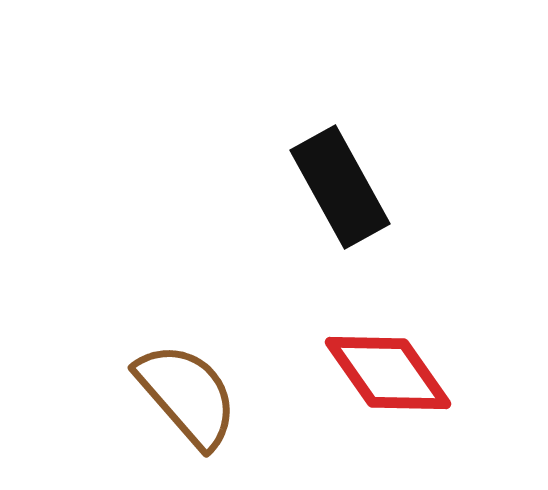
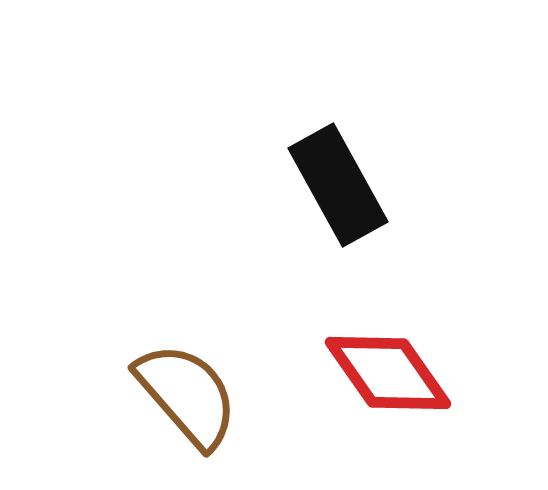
black rectangle: moved 2 px left, 2 px up
